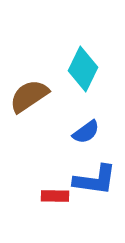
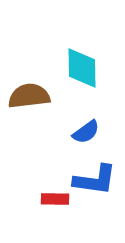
cyan diamond: moved 1 px left, 1 px up; rotated 27 degrees counterclockwise
brown semicircle: rotated 27 degrees clockwise
red rectangle: moved 3 px down
